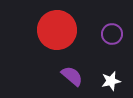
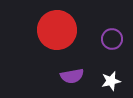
purple circle: moved 5 px down
purple semicircle: rotated 130 degrees clockwise
